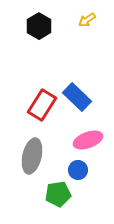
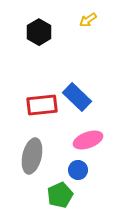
yellow arrow: moved 1 px right
black hexagon: moved 6 px down
red rectangle: rotated 52 degrees clockwise
green pentagon: moved 2 px right, 1 px down; rotated 15 degrees counterclockwise
